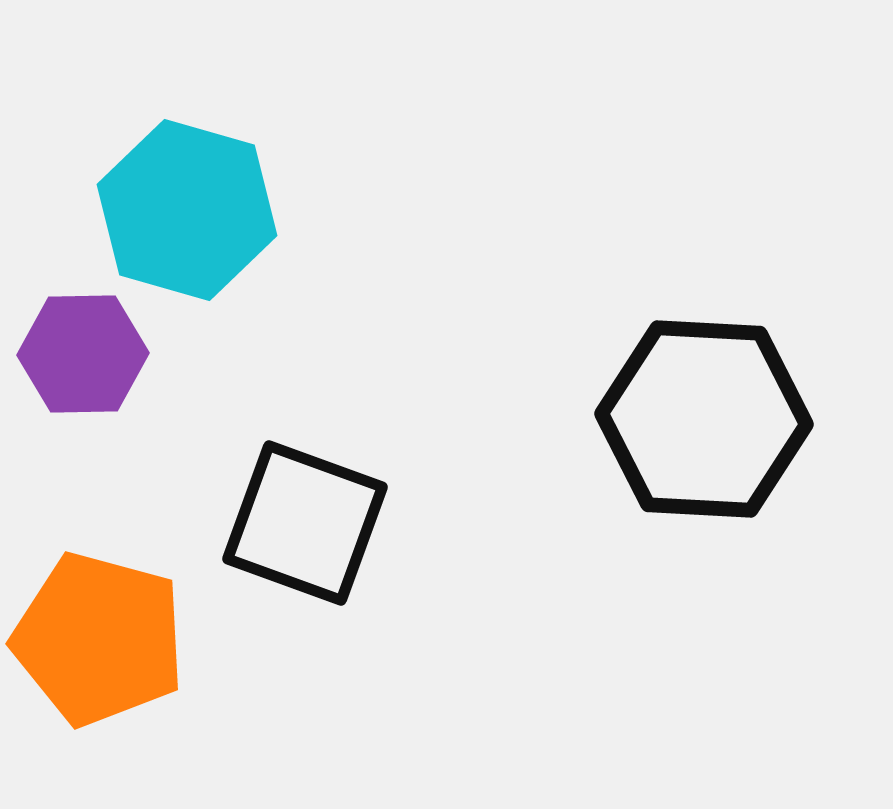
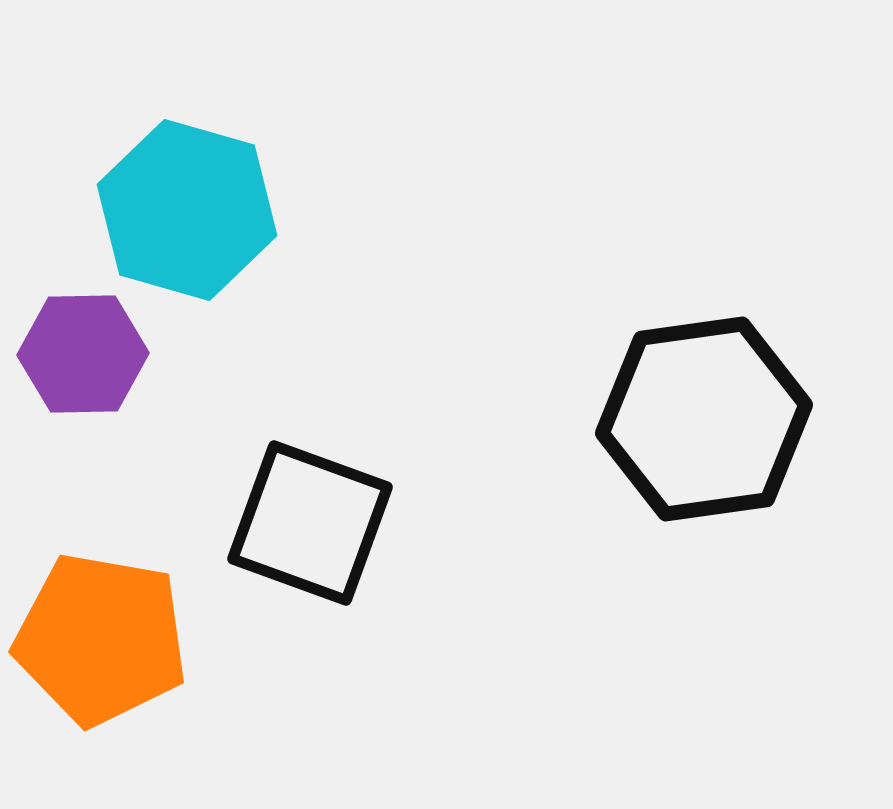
black hexagon: rotated 11 degrees counterclockwise
black square: moved 5 px right
orange pentagon: moved 2 px right; rotated 5 degrees counterclockwise
